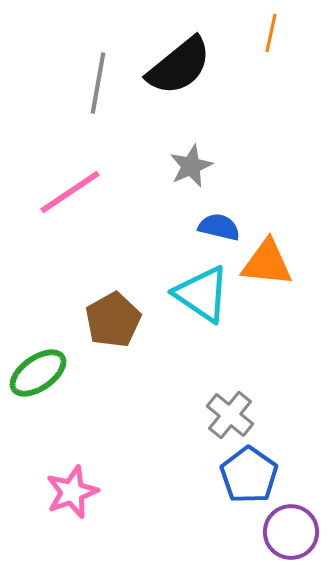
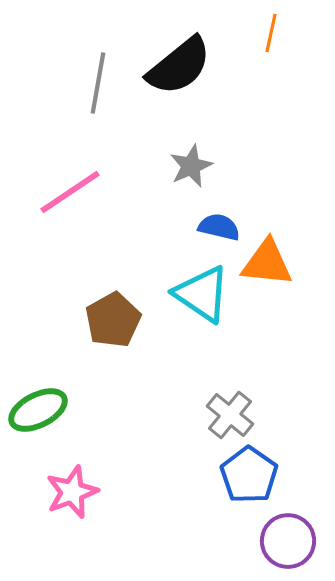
green ellipse: moved 37 px down; rotated 8 degrees clockwise
purple circle: moved 3 px left, 9 px down
